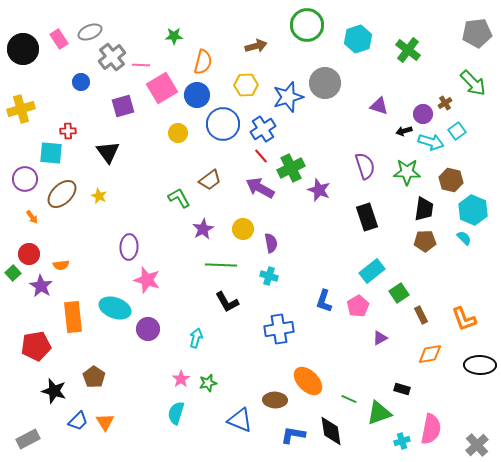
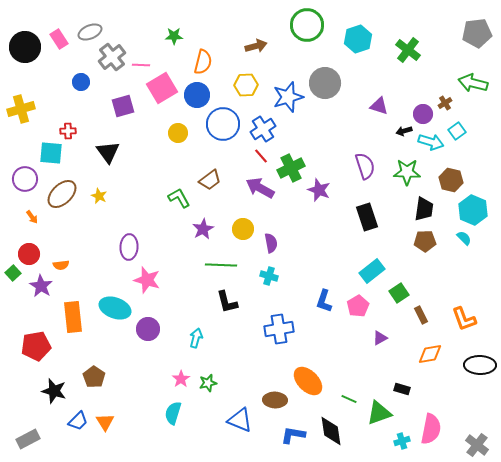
black circle at (23, 49): moved 2 px right, 2 px up
green arrow at (473, 83): rotated 148 degrees clockwise
black L-shape at (227, 302): rotated 15 degrees clockwise
cyan semicircle at (176, 413): moved 3 px left
gray cross at (477, 445): rotated 10 degrees counterclockwise
